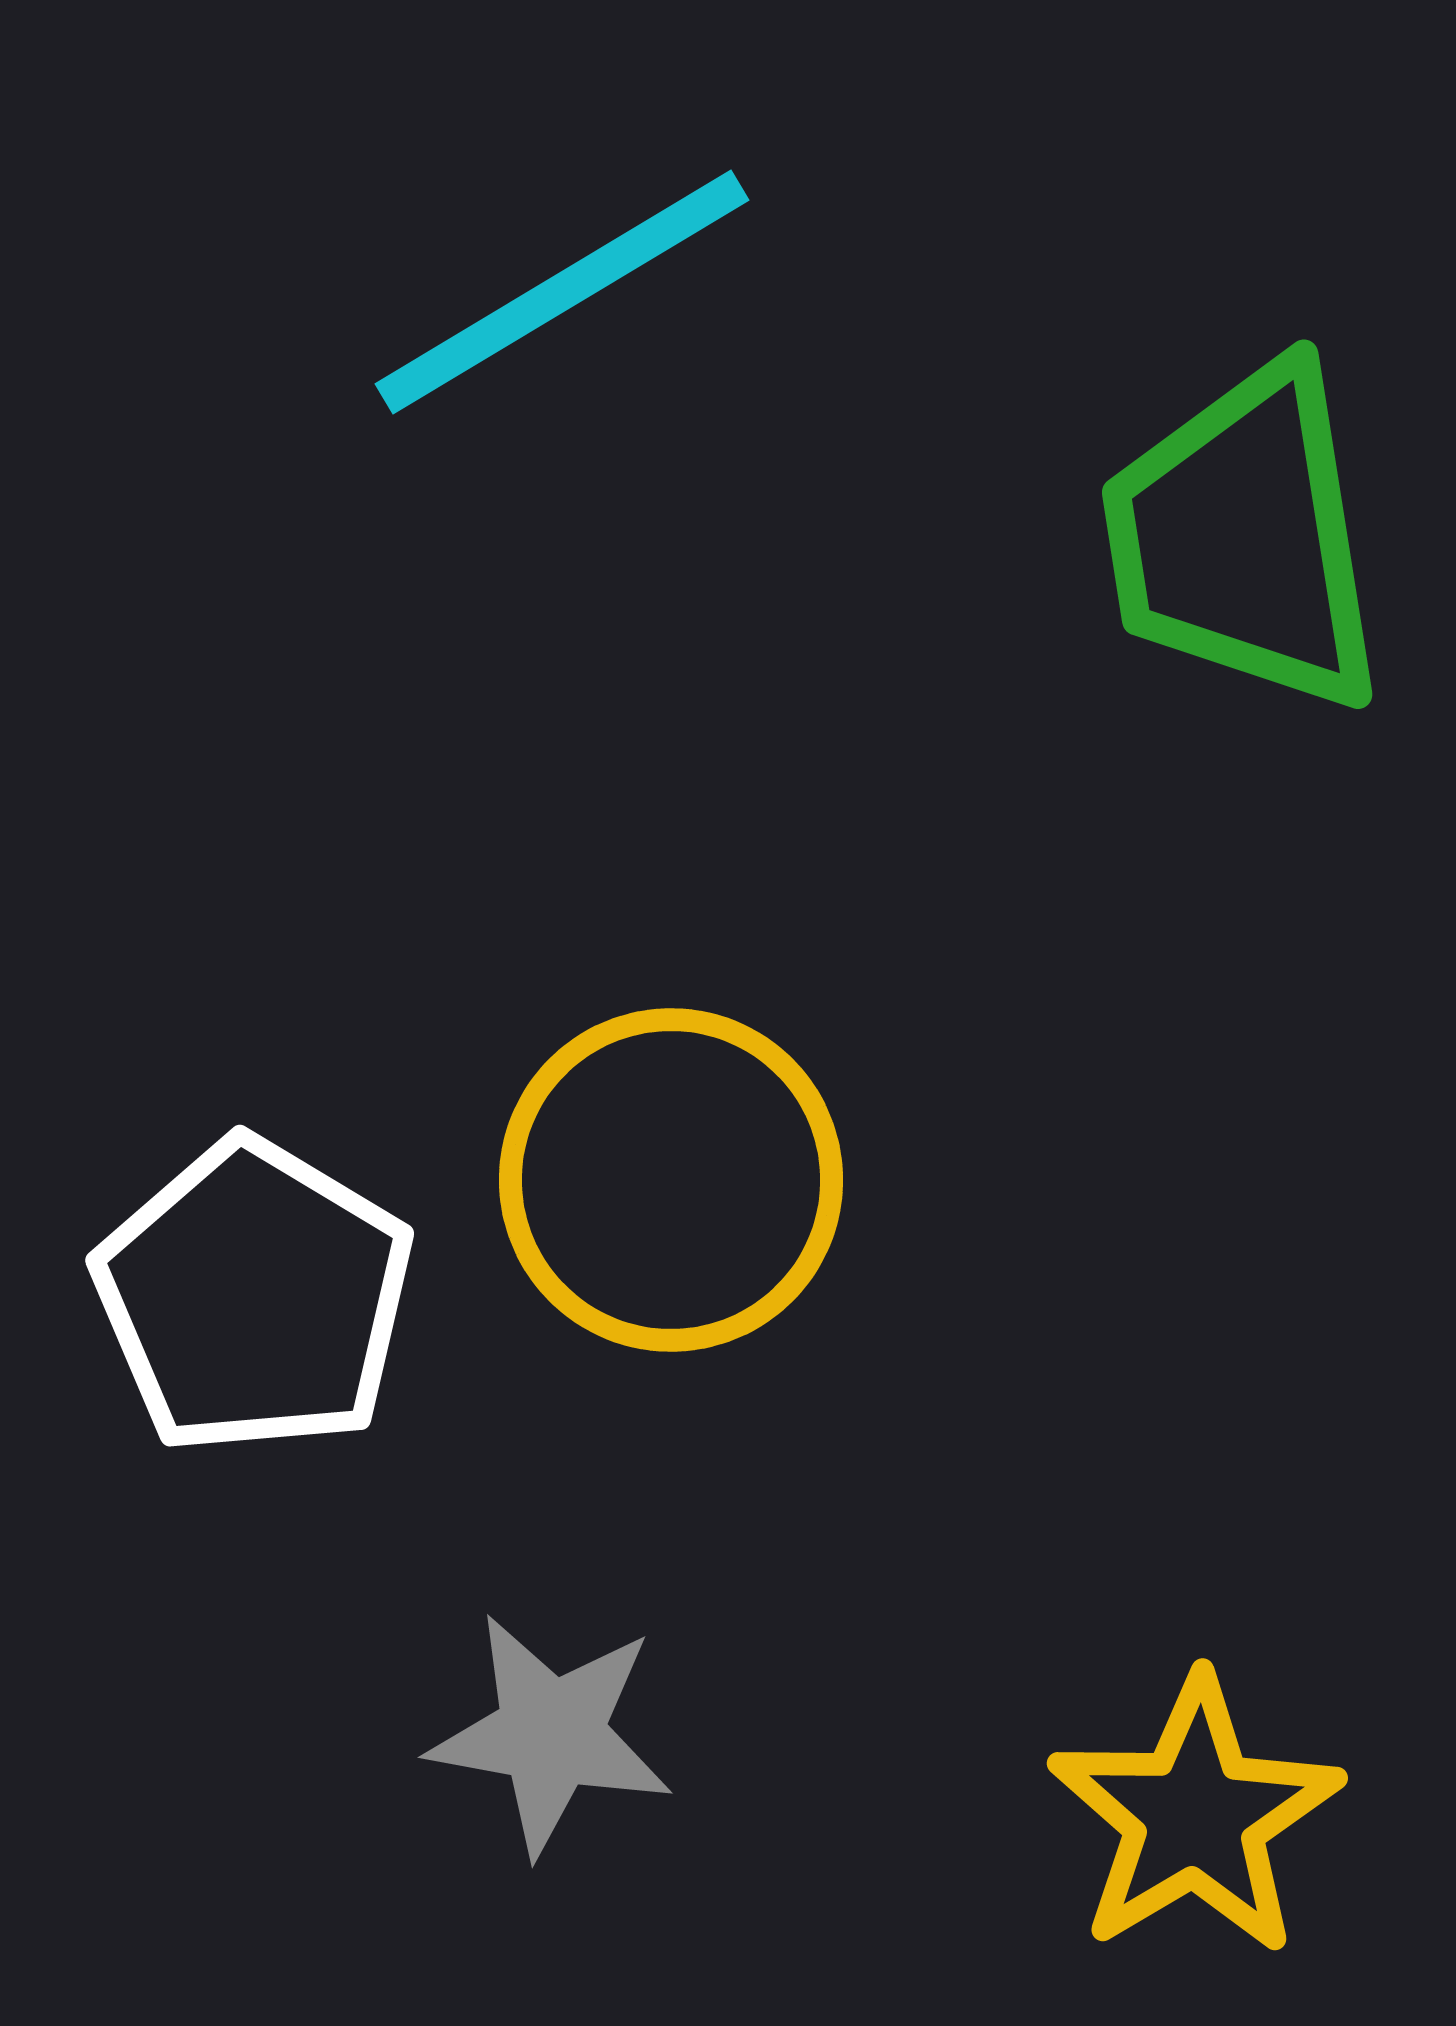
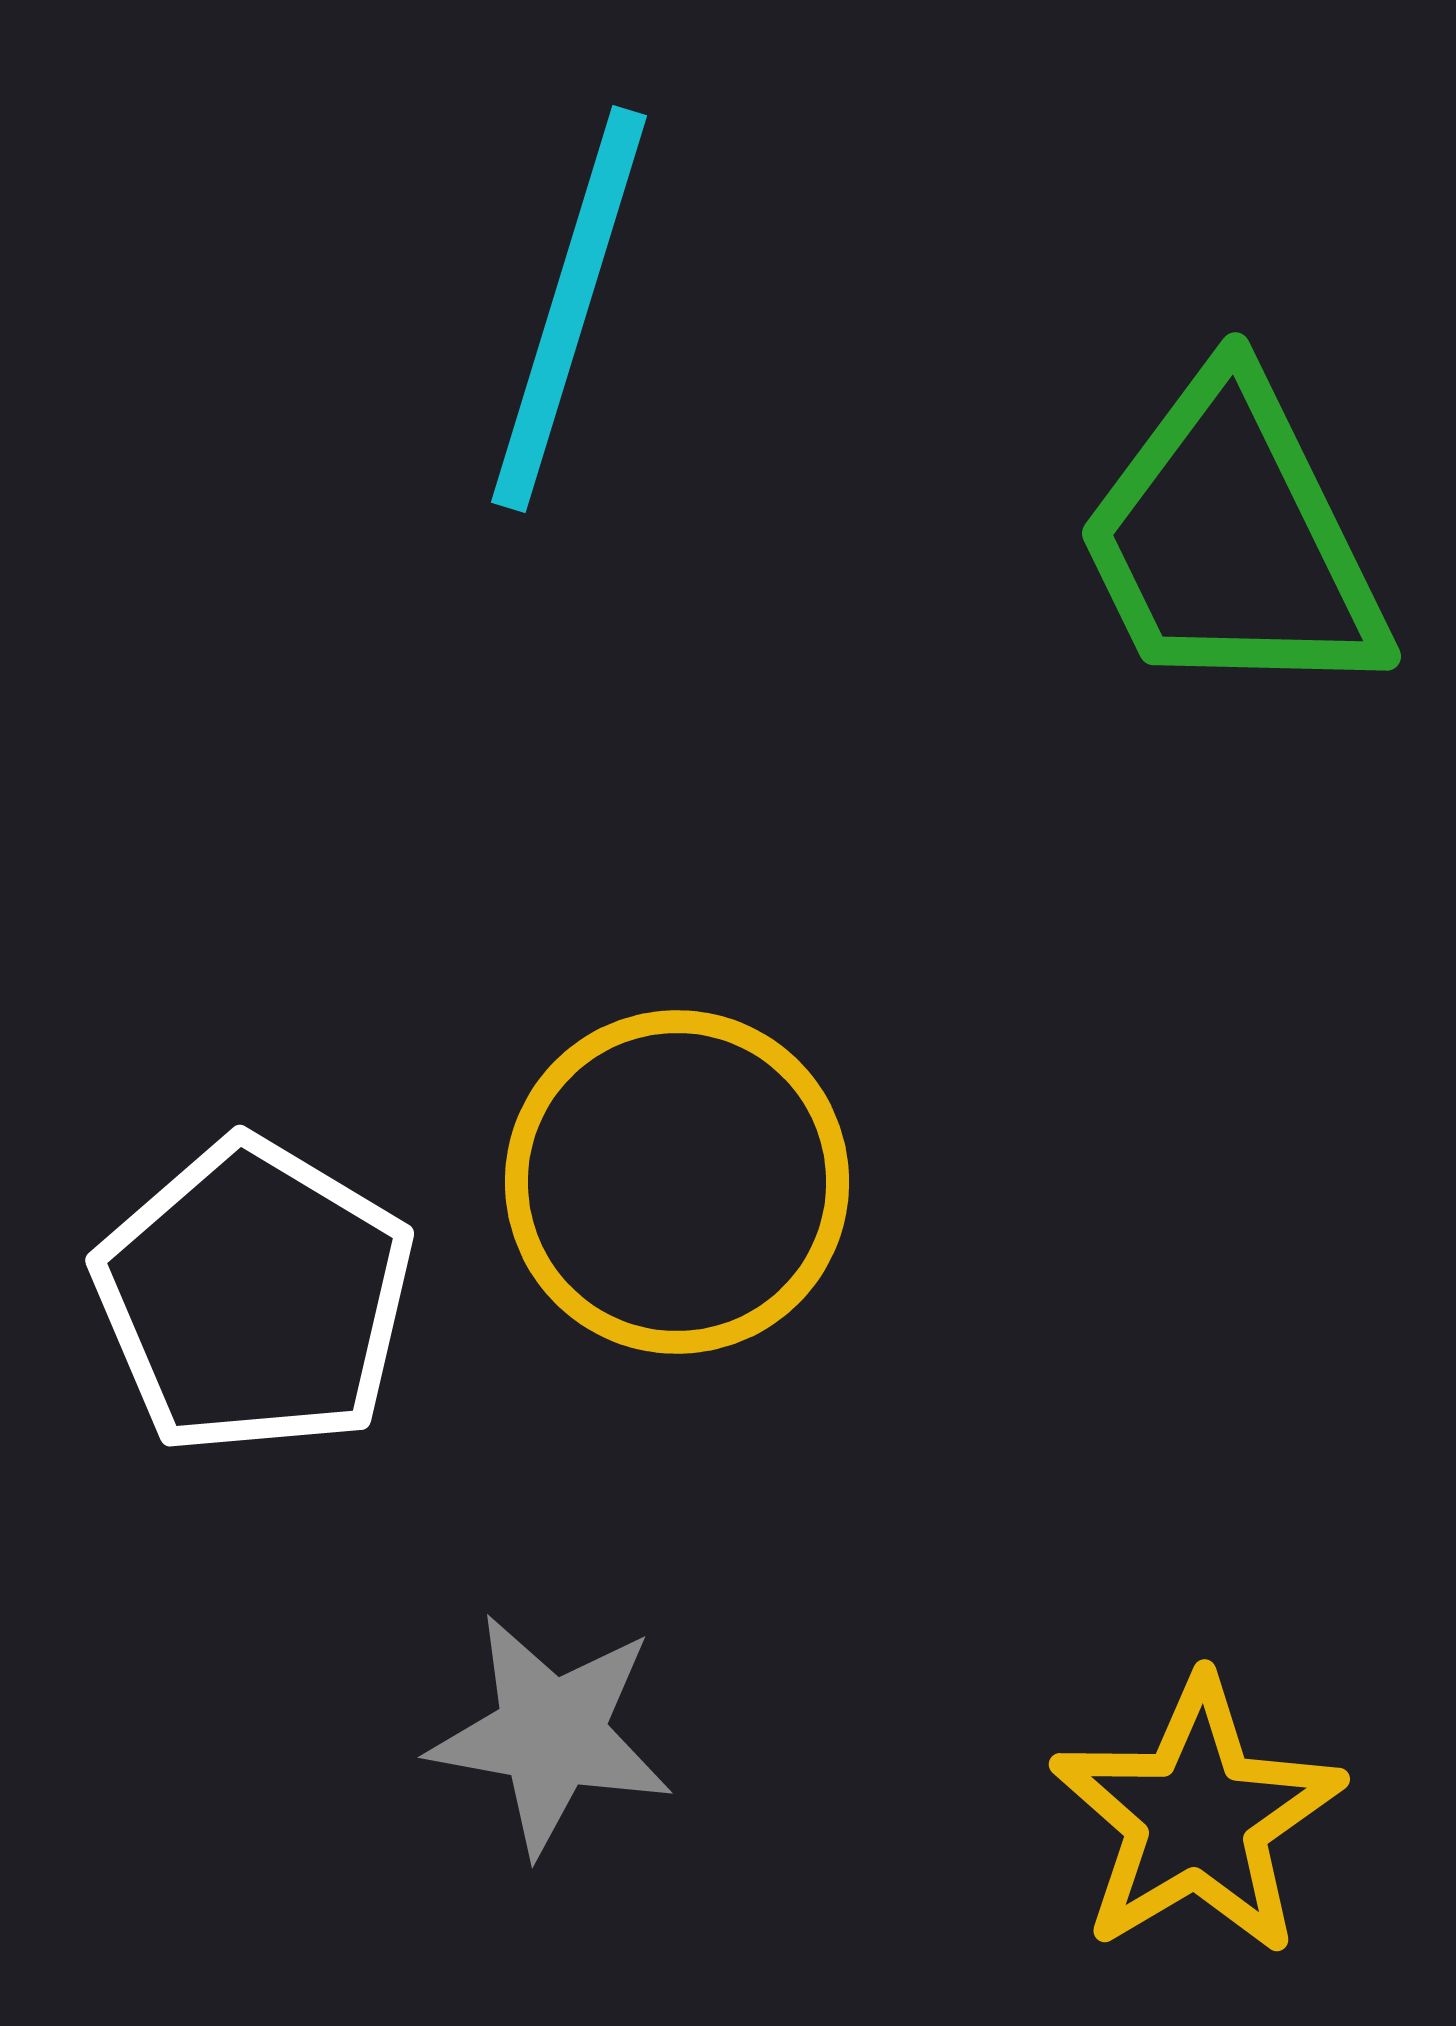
cyan line: moved 7 px right, 17 px down; rotated 42 degrees counterclockwise
green trapezoid: moved 12 px left, 2 px down; rotated 17 degrees counterclockwise
yellow circle: moved 6 px right, 2 px down
yellow star: moved 2 px right, 1 px down
